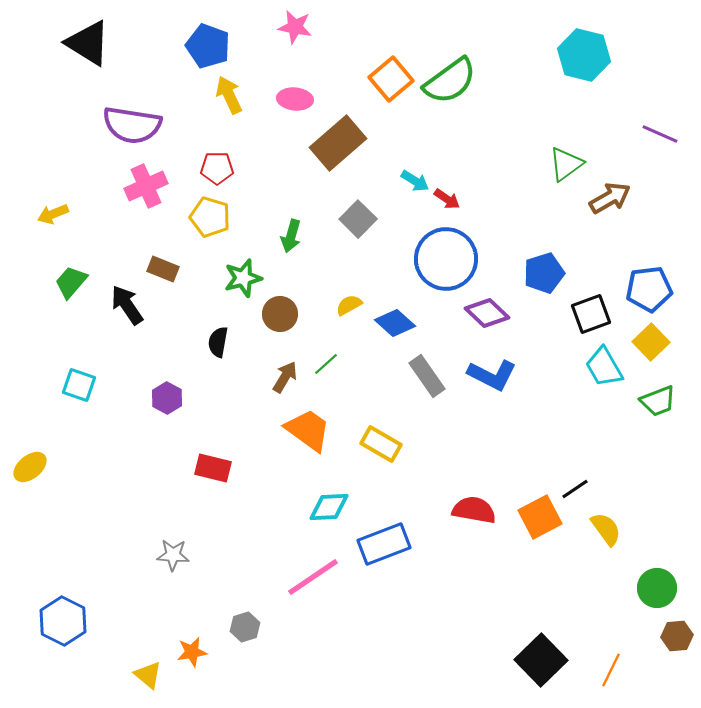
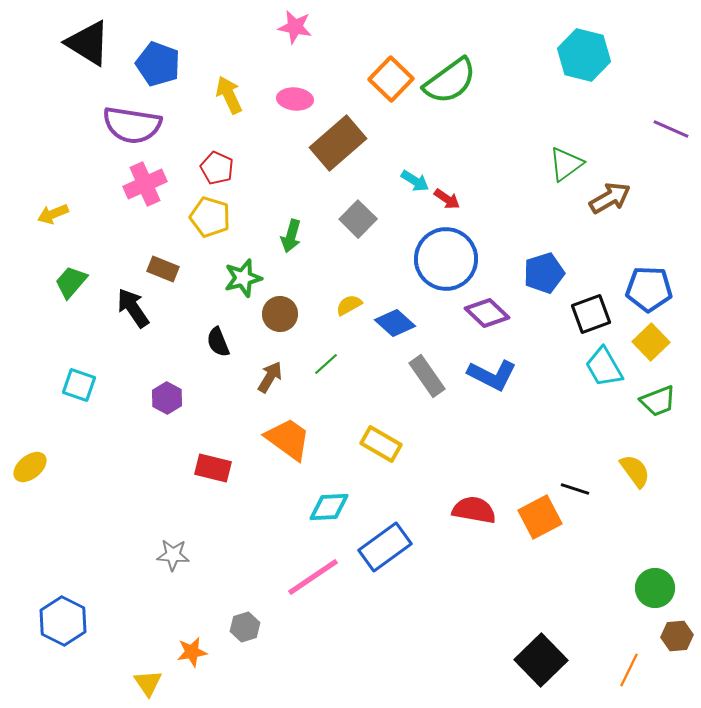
blue pentagon at (208, 46): moved 50 px left, 18 px down
orange square at (391, 79): rotated 6 degrees counterclockwise
purple line at (660, 134): moved 11 px right, 5 px up
red pentagon at (217, 168): rotated 24 degrees clockwise
pink cross at (146, 186): moved 1 px left, 2 px up
blue pentagon at (649, 289): rotated 9 degrees clockwise
black arrow at (127, 305): moved 6 px right, 3 px down
black semicircle at (218, 342): rotated 32 degrees counterclockwise
brown arrow at (285, 377): moved 15 px left
orange trapezoid at (308, 430): moved 20 px left, 9 px down
black line at (575, 489): rotated 52 degrees clockwise
yellow semicircle at (606, 529): moved 29 px right, 58 px up
blue rectangle at (384, 544): moved 1 px right, 3 px down; rotated 15 degrees counterclockwise
green circle at (657, 588): moved 2 px left
orange line at (611, 670): moved 18 px right
yellow triangle at (148, 675): moved 8 px down; rotated 16 degrees clockwise
